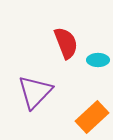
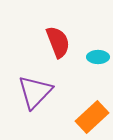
red semicircle: moved 8 px left, 1 px up
cyan ellipse: moved 3 px up
